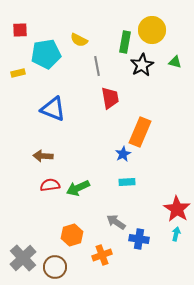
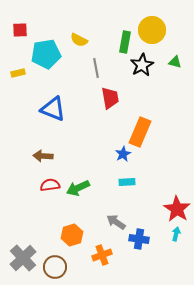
gray line: moved 1 px left, 2 px down
